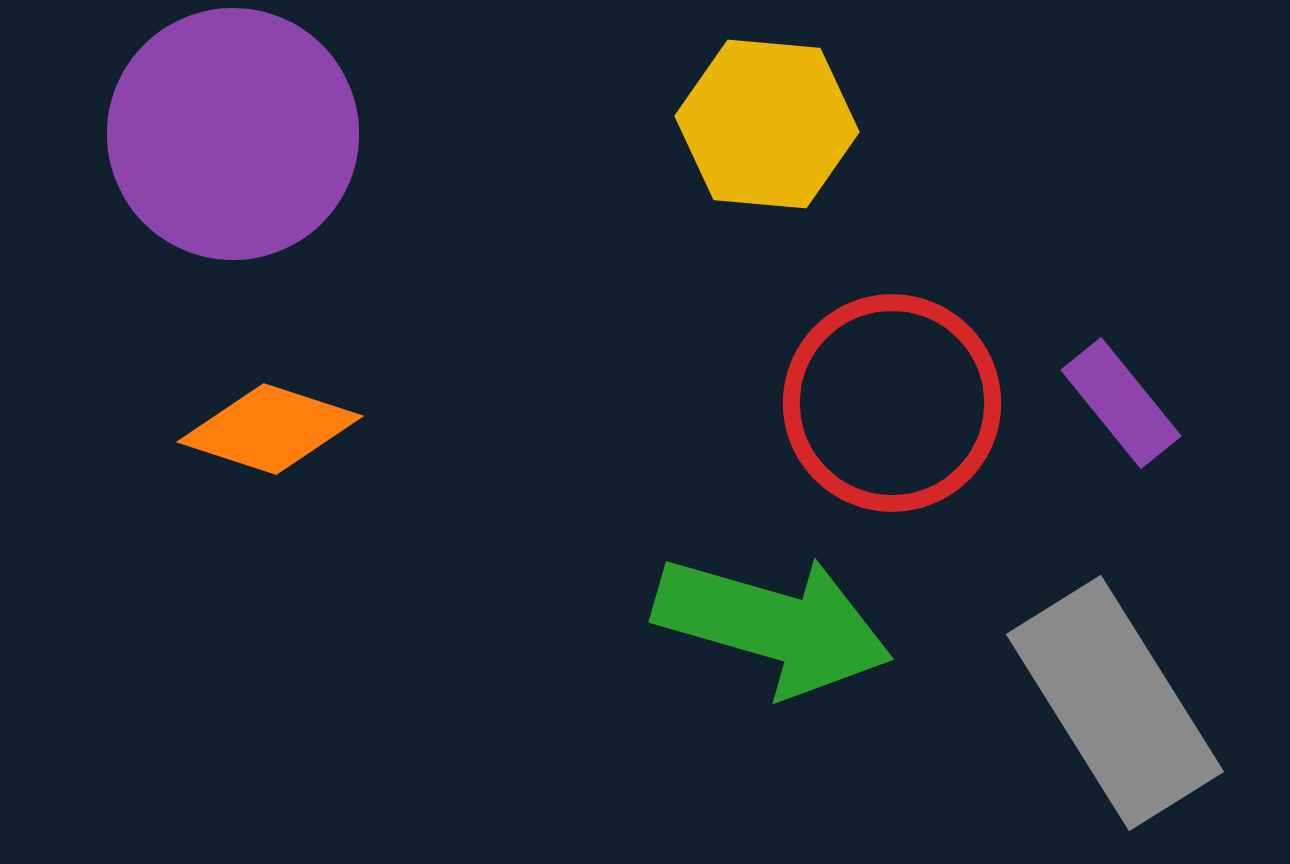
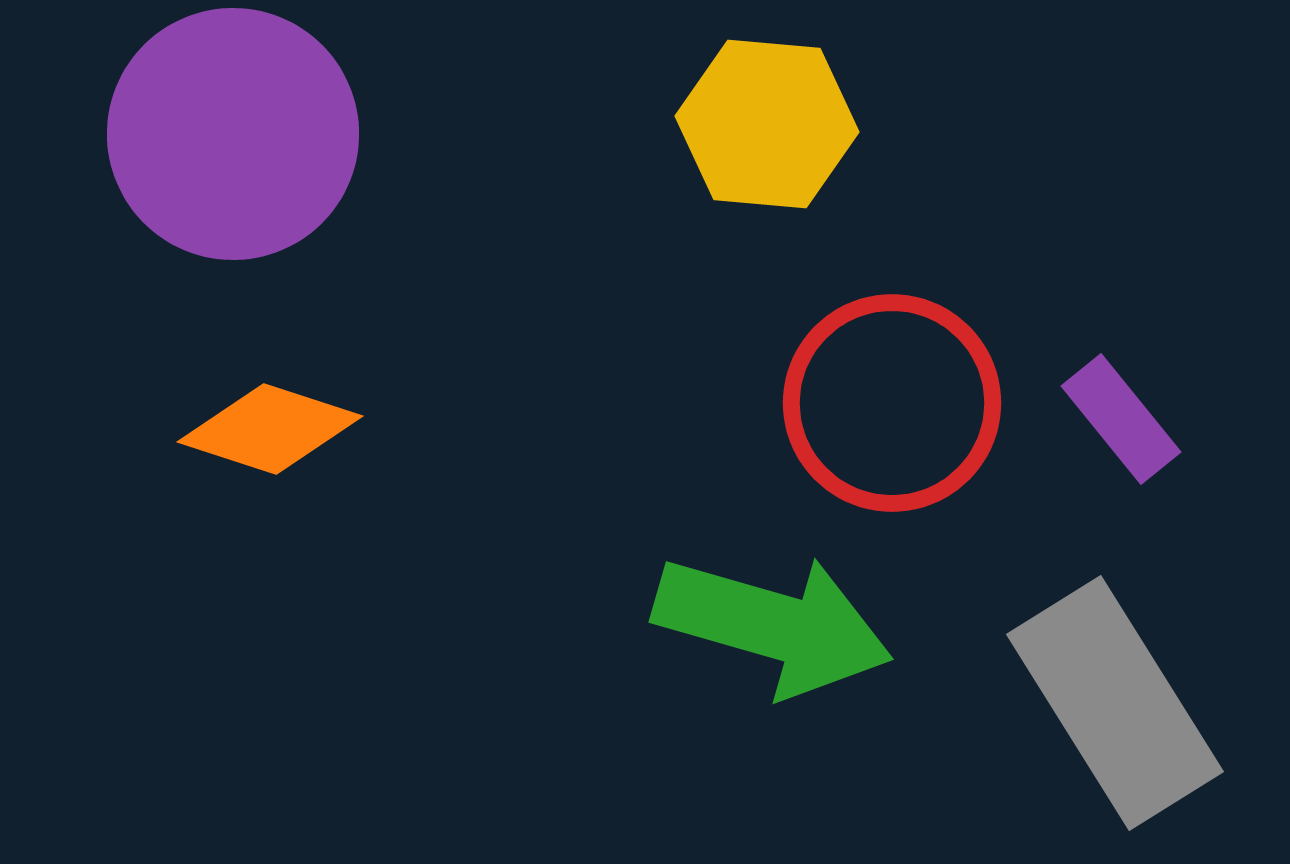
purple rectangle: moved 16 px down
